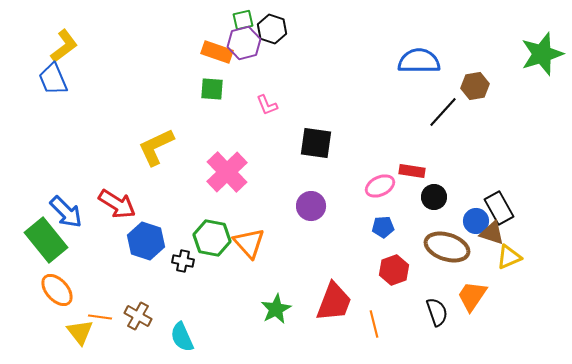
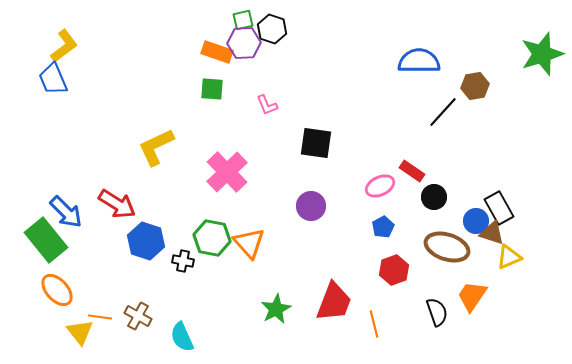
purple hexagon at (244, 43): rotated 12 degrees clockwise
red rectangle at (412, 171): rotated 25 degrees clockwise
blue pentagon at (383, 227): rotated 25 degrees counterclockwise
